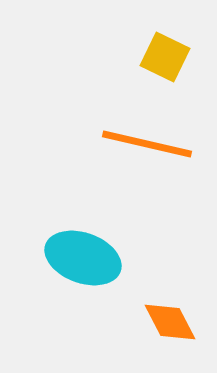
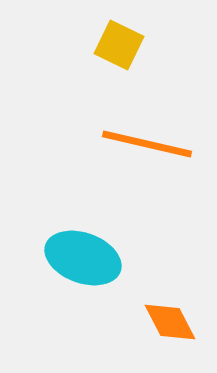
yellow square: moved 46 px left, 12 px up
